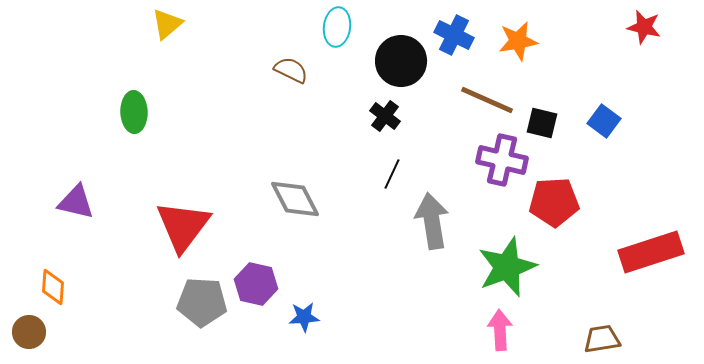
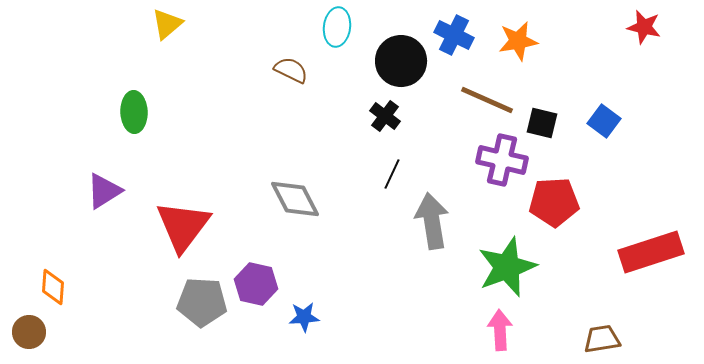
purple triangle: moved 28 px right, 11 px up; rotated 45 degrees counterclockwise
